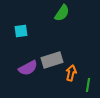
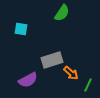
cyan square: moved 2 px up; rotated 16 degrees clockwise
purple semicircle: moved 12 px down
orange arrow: rotated 119 degrees clockwise
green line: rotated 16 degrees clockwise
